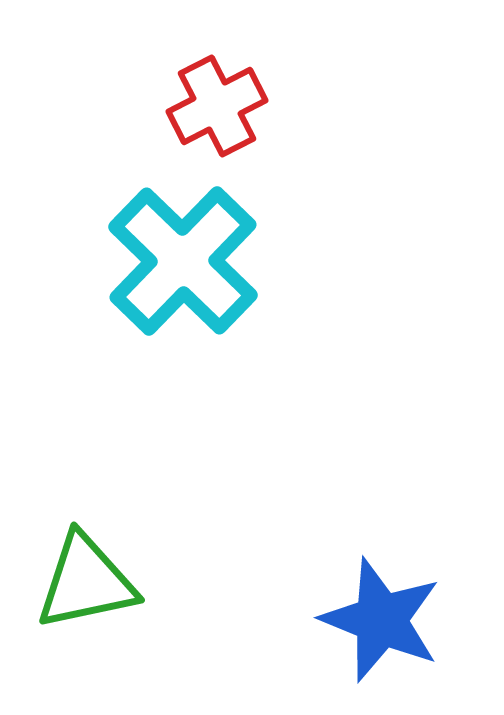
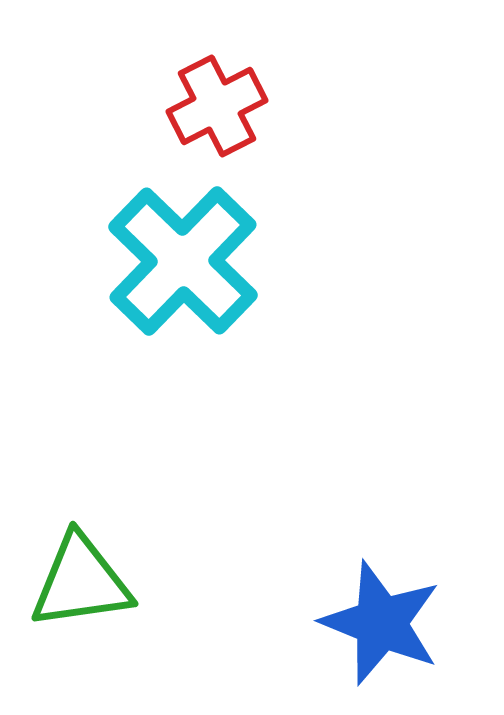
green triangle: moved 5 px left; rotated 4 degrees clockwise
blue star: moved 3 px down
